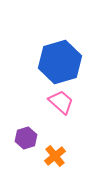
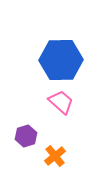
blue hexagon: moved 1 px right, 2 px up; rotated 15 degrees clockwise
purple hexagon: moved 2 px up
